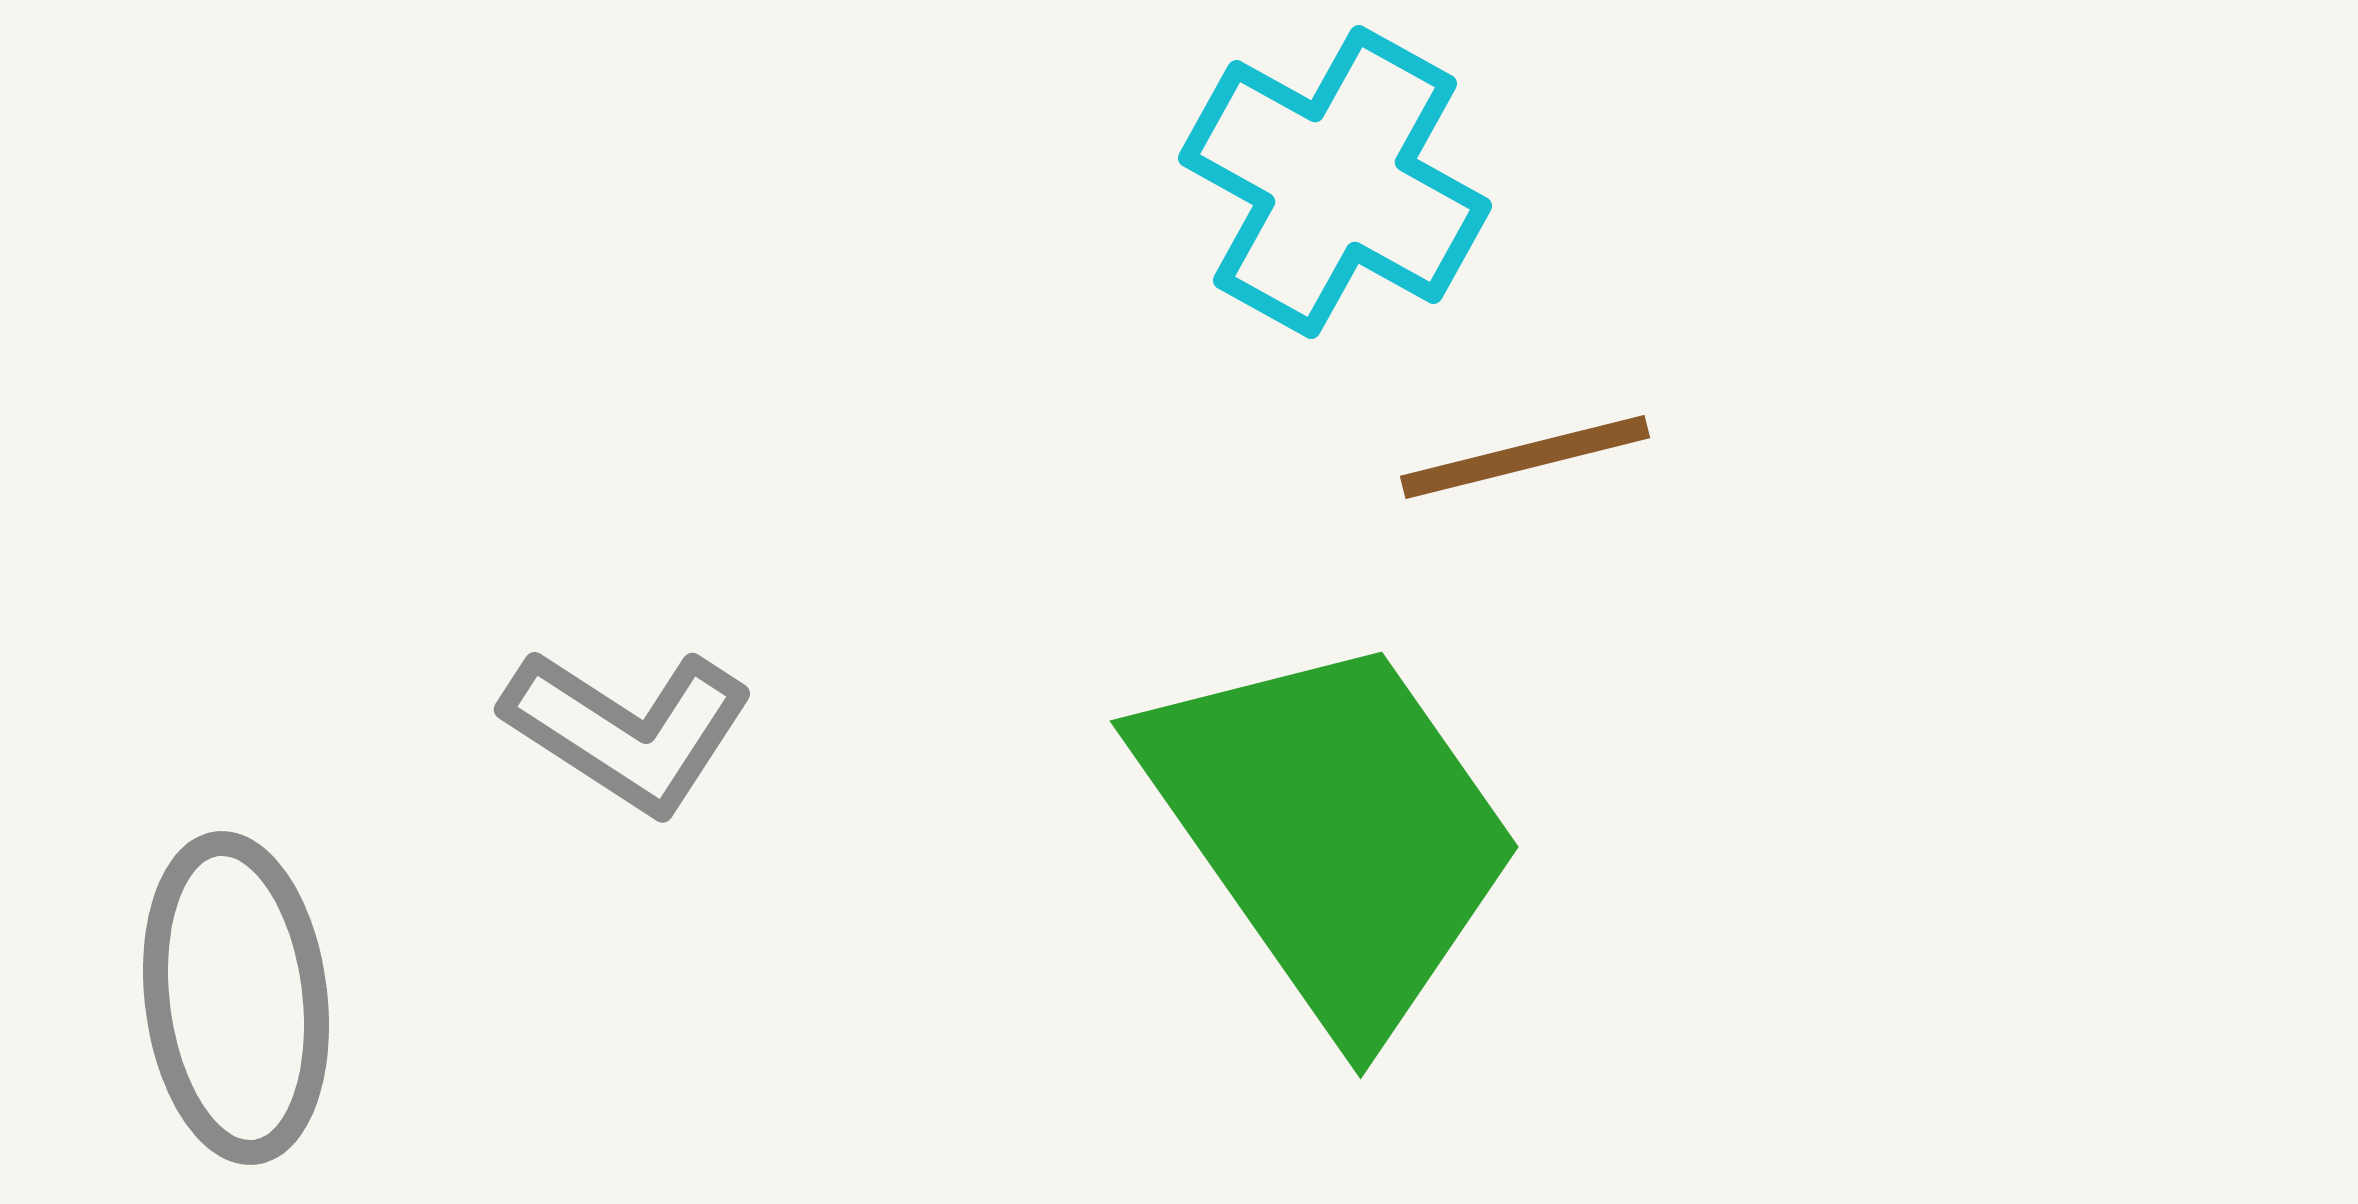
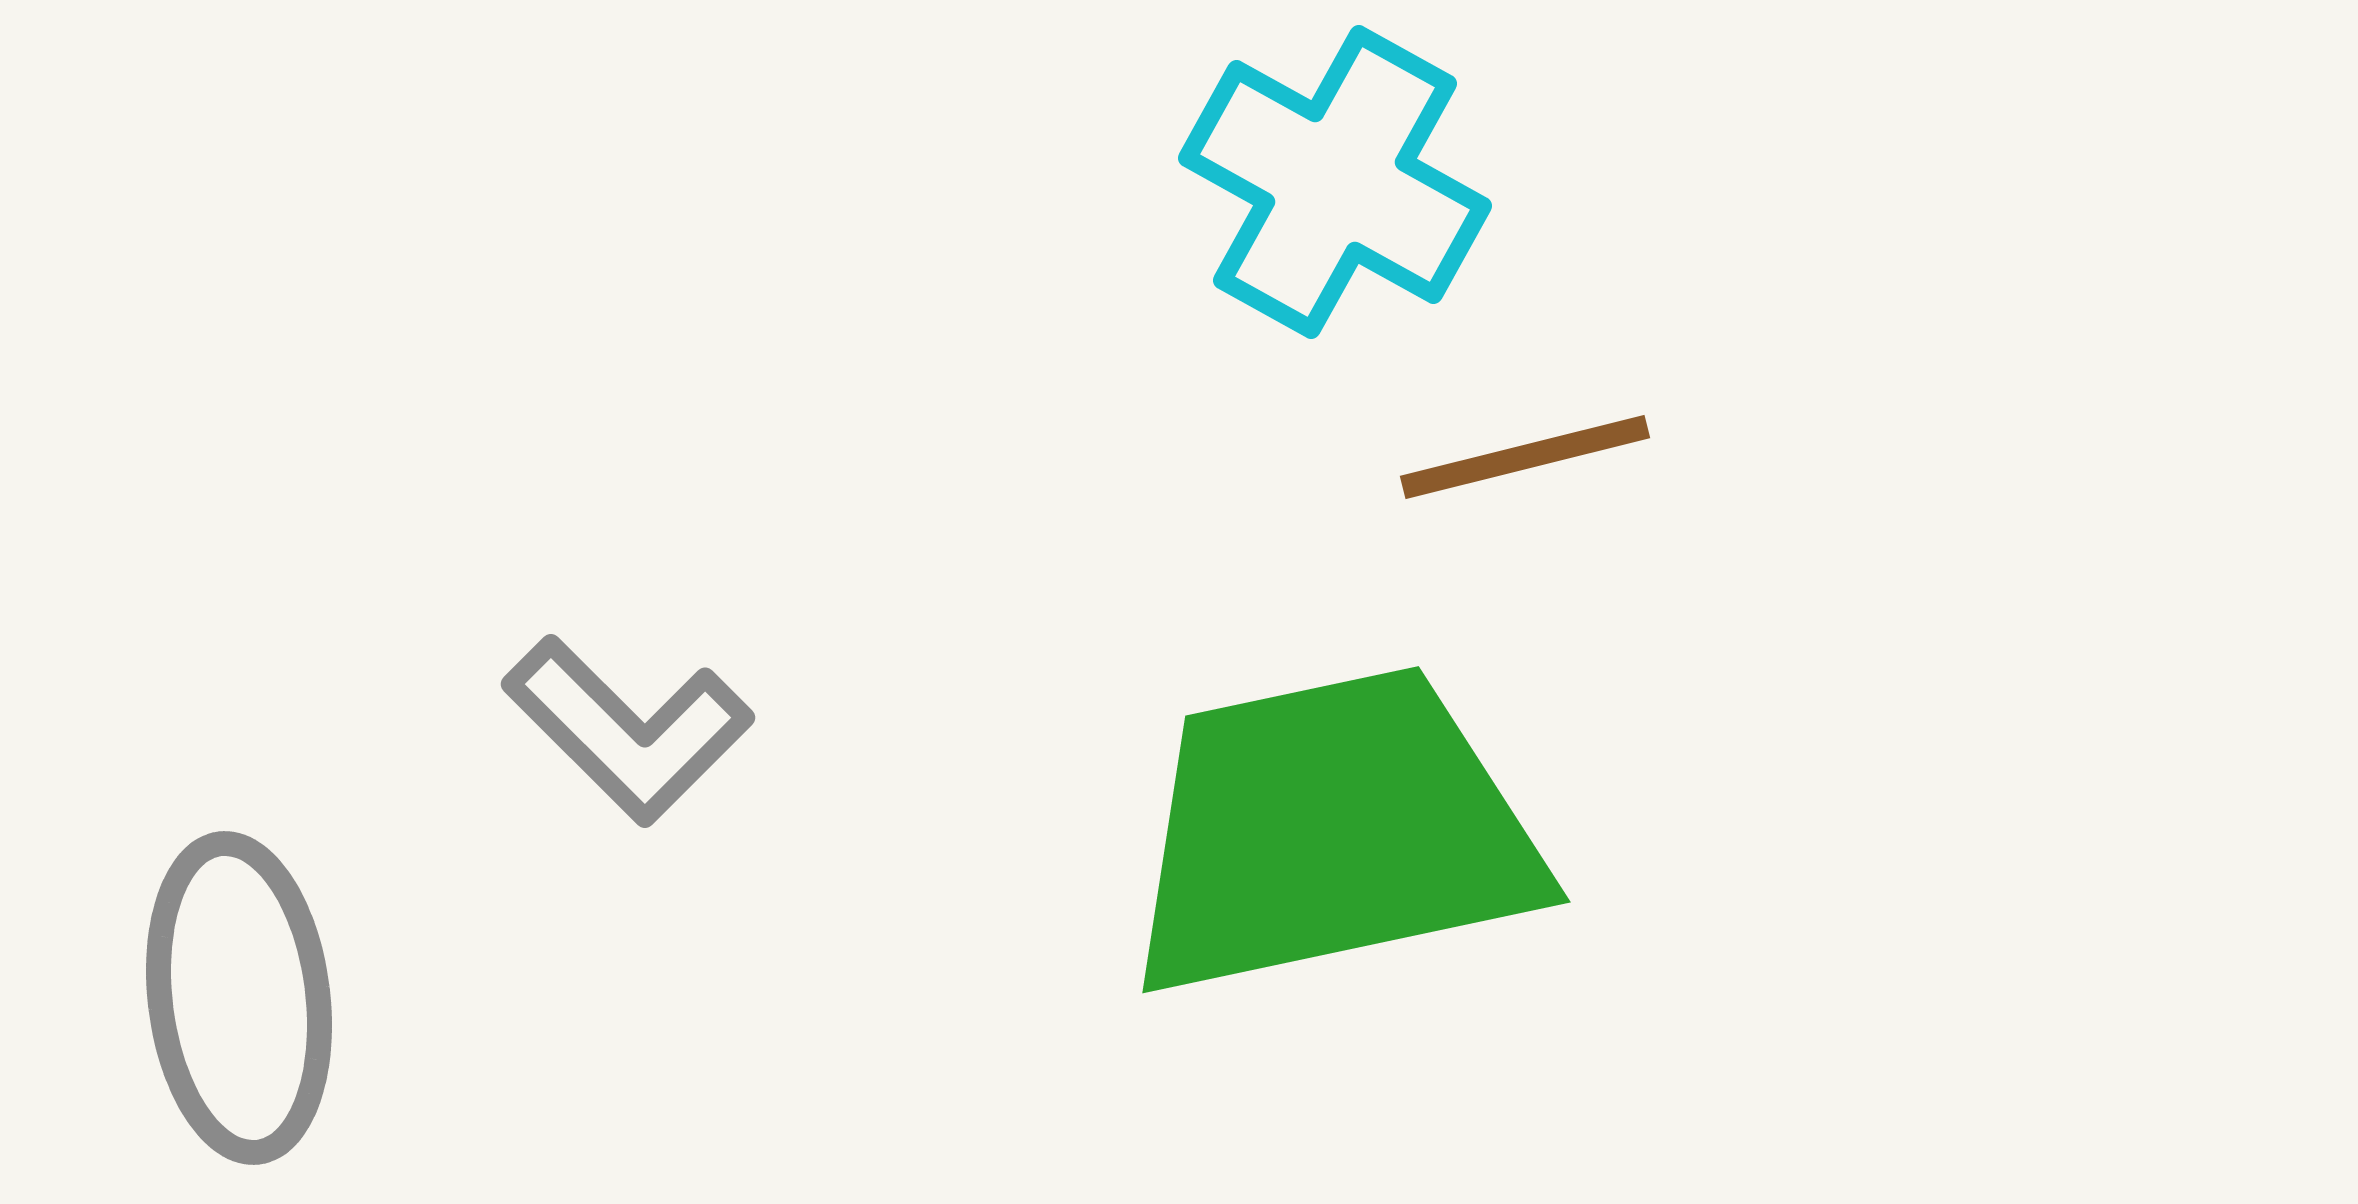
gray L-shape: rotated 12 degrees clockwise
green trapezoid: rotated 67 degrees counterclockwise
gray ellipse: moved 3 px right
